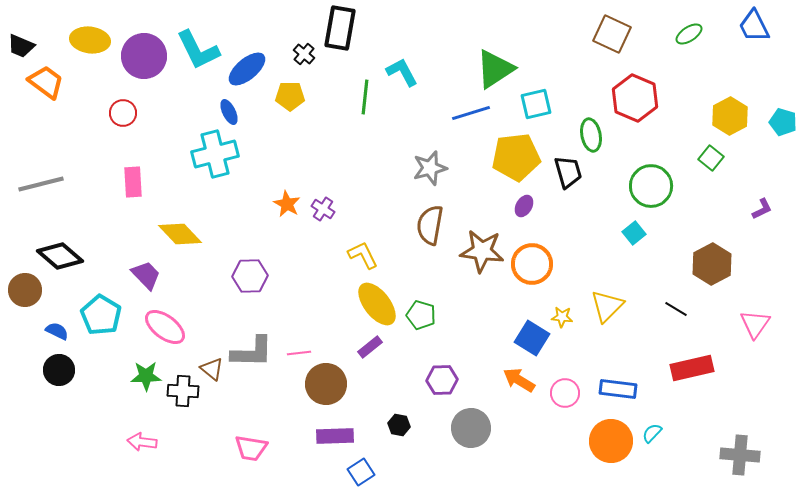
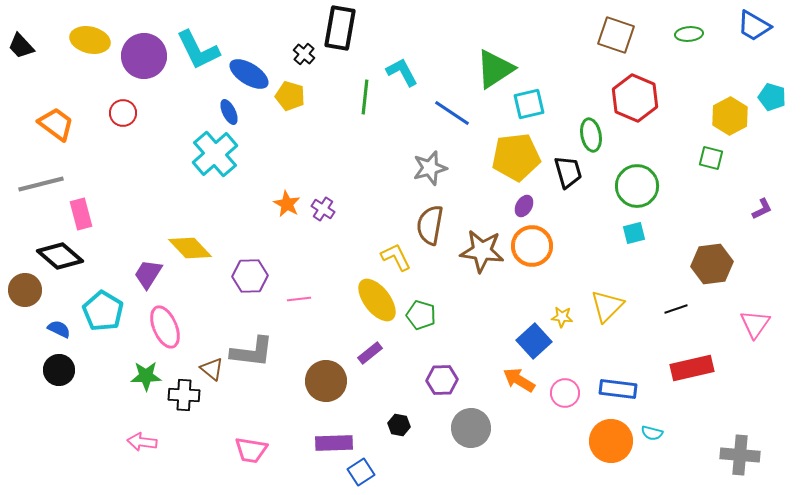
blue trapezoid at (754, 26): rotated 33 degrees counterclockwise
brown square at (612, 34): moved 4 px right, 1 px down; rotated 6 degrees counterclockwise
green ellipse at (689, 34): rotated 28 degrees clockwise
yellow ellipse at (90, 40): rotated 6 degrees clockwise
black trapezoid at (21, 46): rotated 24 degrees clockwise
blue ellipse at (247, 69): moved 2 px right, 5 px down; rotated 72 degrees clockwise
orange trapezoid at (46, 82): moved 10 px right, 42 px down
yellow pentagon at (290, 96): rotated 16 degrees clockwise
cyan square at (536, 104): moved 7 px left
blue line at (471, 113): moved 19 px left; rotated 51 degrees clockwise
cyan pentagon at (783, 122): moved 11 px left, 25 px up
cyan cross at (215, 154): rotated 27 degrees counterclockwise
green square at (711, 158): rotated 25 degrees counterclockwise
pink rectangle at (133, 182): moved 52 px left, 32 px down; rotated 12 degrees counterclockwise
green circle at (651, 186): moved 14 px left
cyan square at (634, 233): rotated 25 degrees clockwise
yellow diamond at (180, 234): moved 10 px right, 14 px down
yellow L-shape at (363, 255): moved 33 px right, 2 px down
orange circle at (532, 264): moved 18 px up
brown hexagon at (712, 264): rotated 21 degrees clockwise
purple trapezoid at (146, 275): moved 2 px right, 1 px up; rotated 104 degrees counterclockwise
yellow ellipse at (377, 304): moved 4 px up
black line at (676, 309): rotated 50 degrees counterclockwise
cyan pentagon at (101, 315): moved 2 px right, 4 px up
pink ellipse at (165, 327): rotated 30 degrees clockwise
blue semicircle at (57, 331): moved 2 px right, 2 px up
blue square at (532, 338): moved 2 px right, 3 px down; rotated 16 degrees clockwise
purple rectangle at (370, 347): moved 6 px down
gray L-shape at (252, 352): rotated 6 degrees clockwise
pink line at (299, 353): moved 54 px up
brown circle at (326, 384): moved 3 px up
black cross at (183, 391): moved 1 px right, 4 px down
cyan semicircle at (652, 433): rotated 120 degrees counterclockwise
purple rectangle at (335, 436): moved 1 px left, 7 px down
pink trapezoid at (251, 448): moved 2 px down
